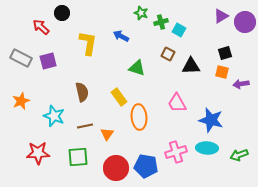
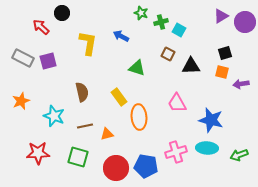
gray rectangle: moved 2 px right
orange triangle: rotated 40 degrees clockwise
green square: rotated 20 degrees clockwise
